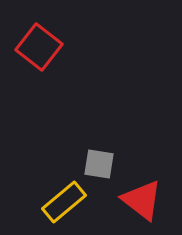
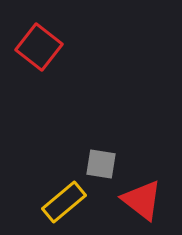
gray square: moved 2 px right
